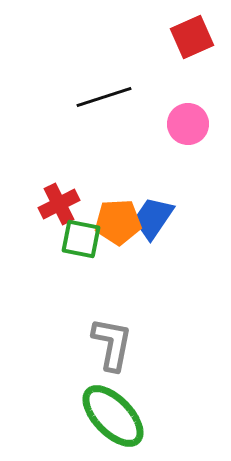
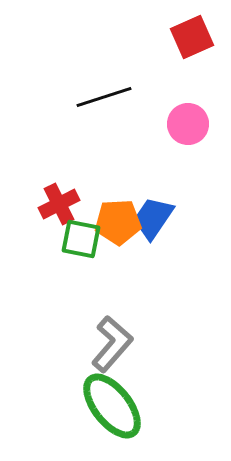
gray L-shape: rotated 30 degrees clockwise
green ellipse: moved 1 px left, 10 px up; rotated 6 degrees clockwise
